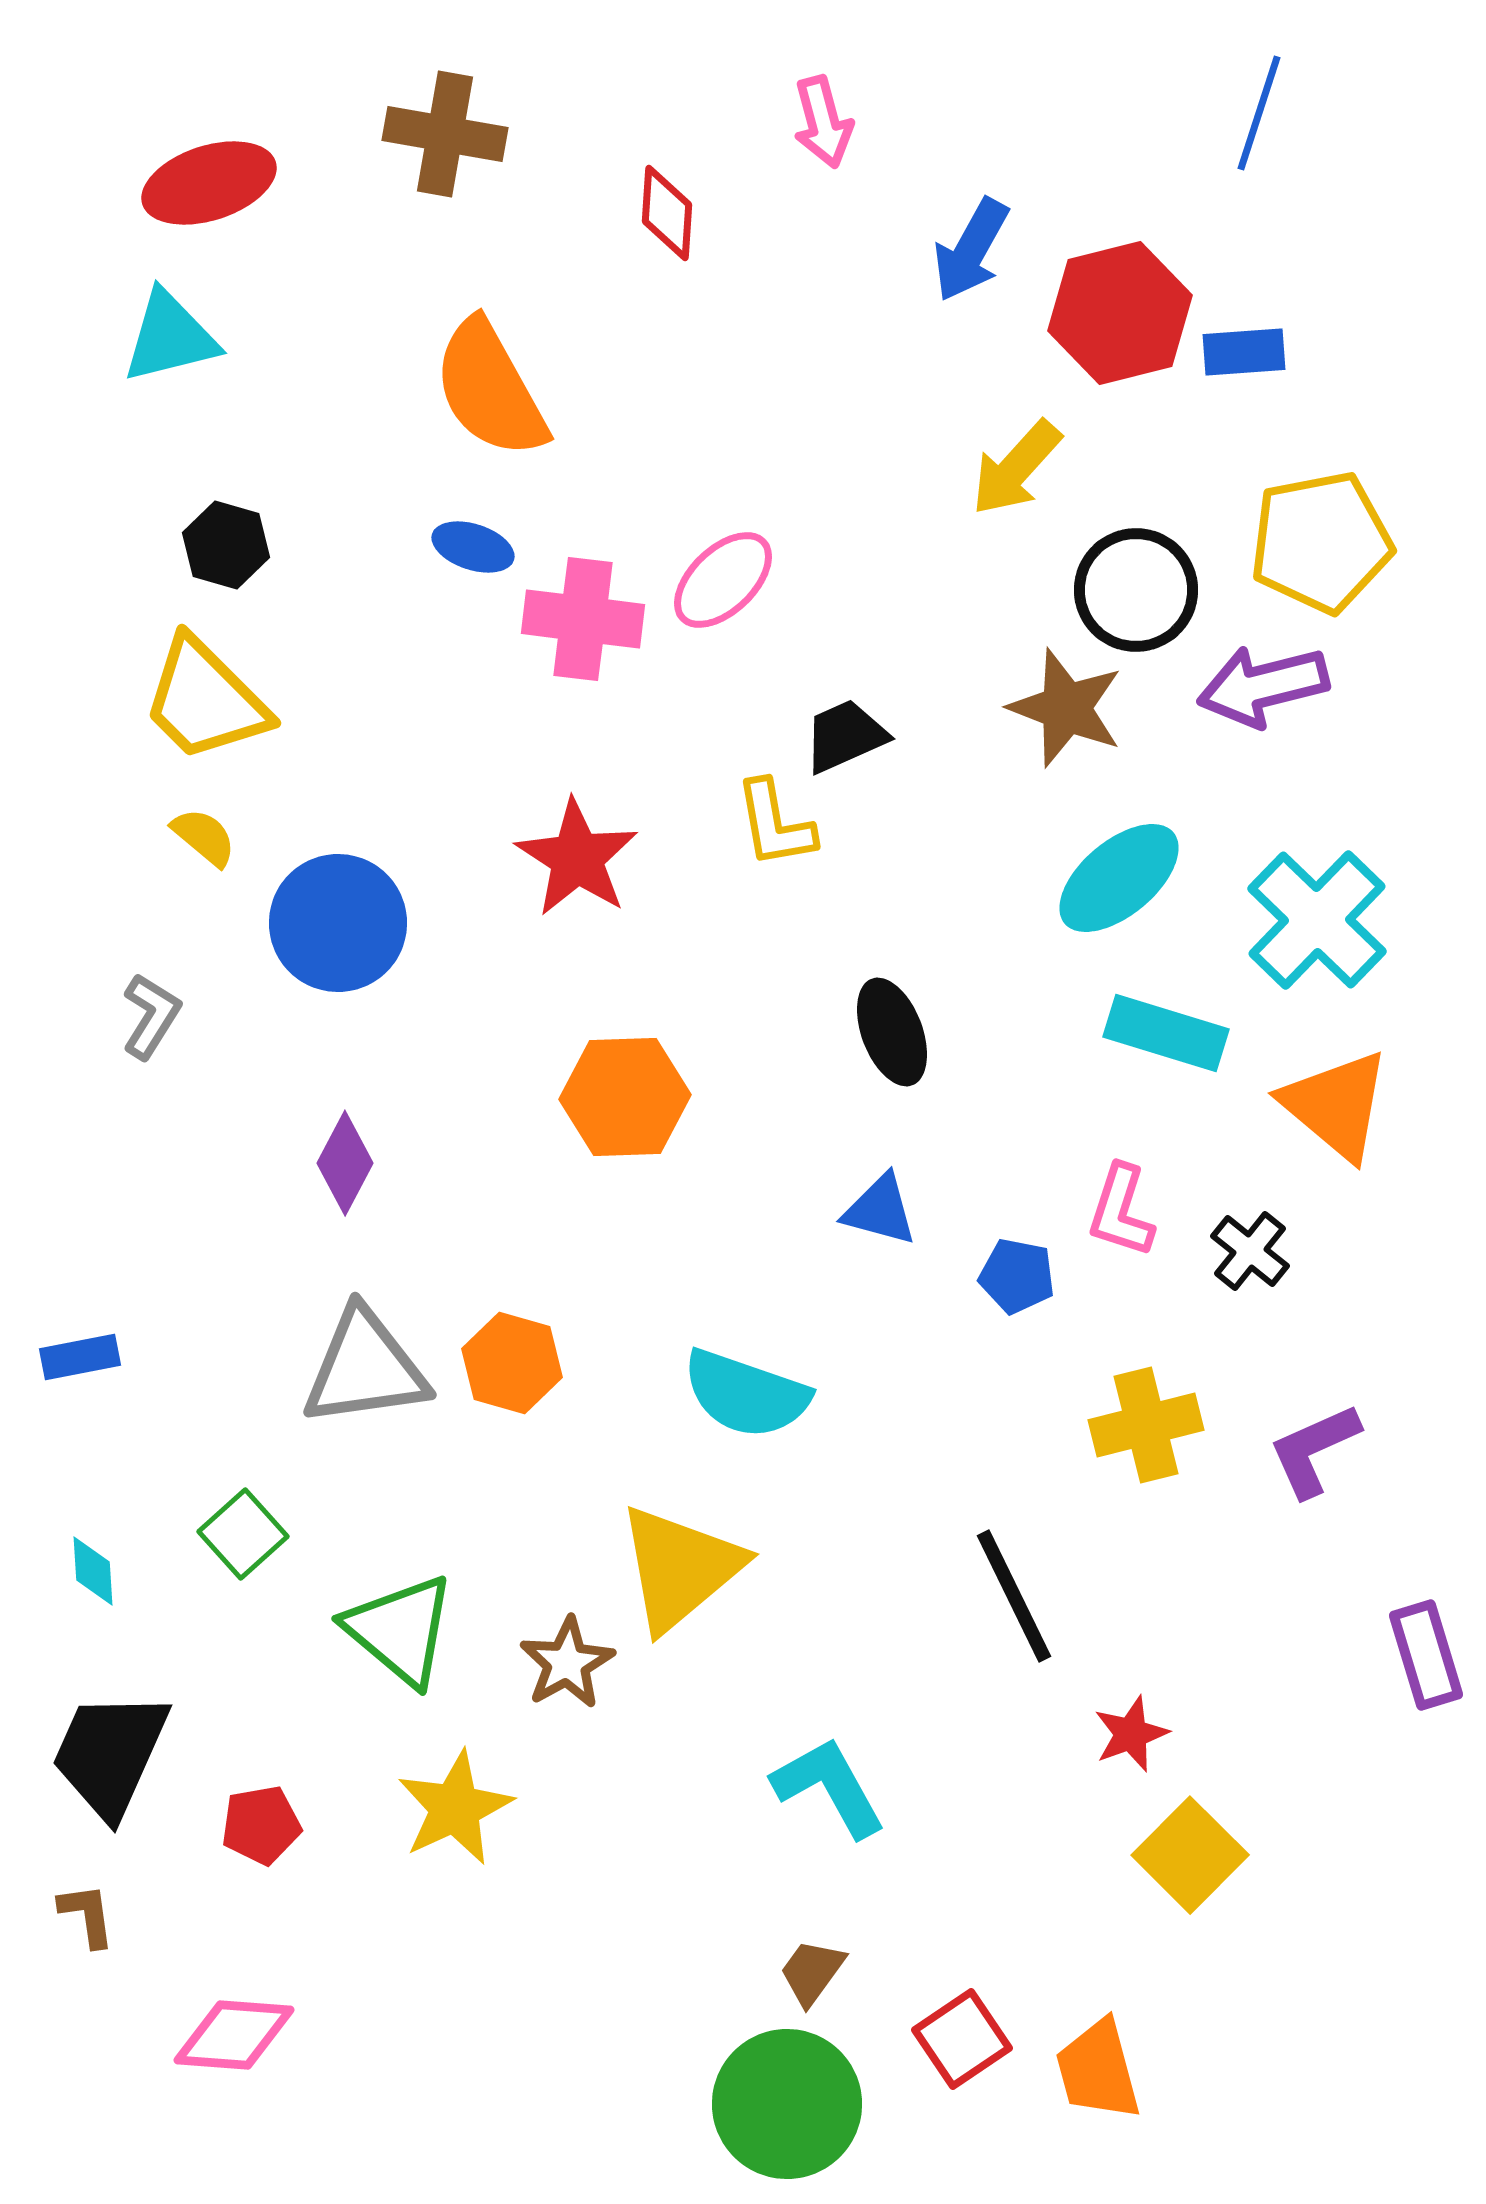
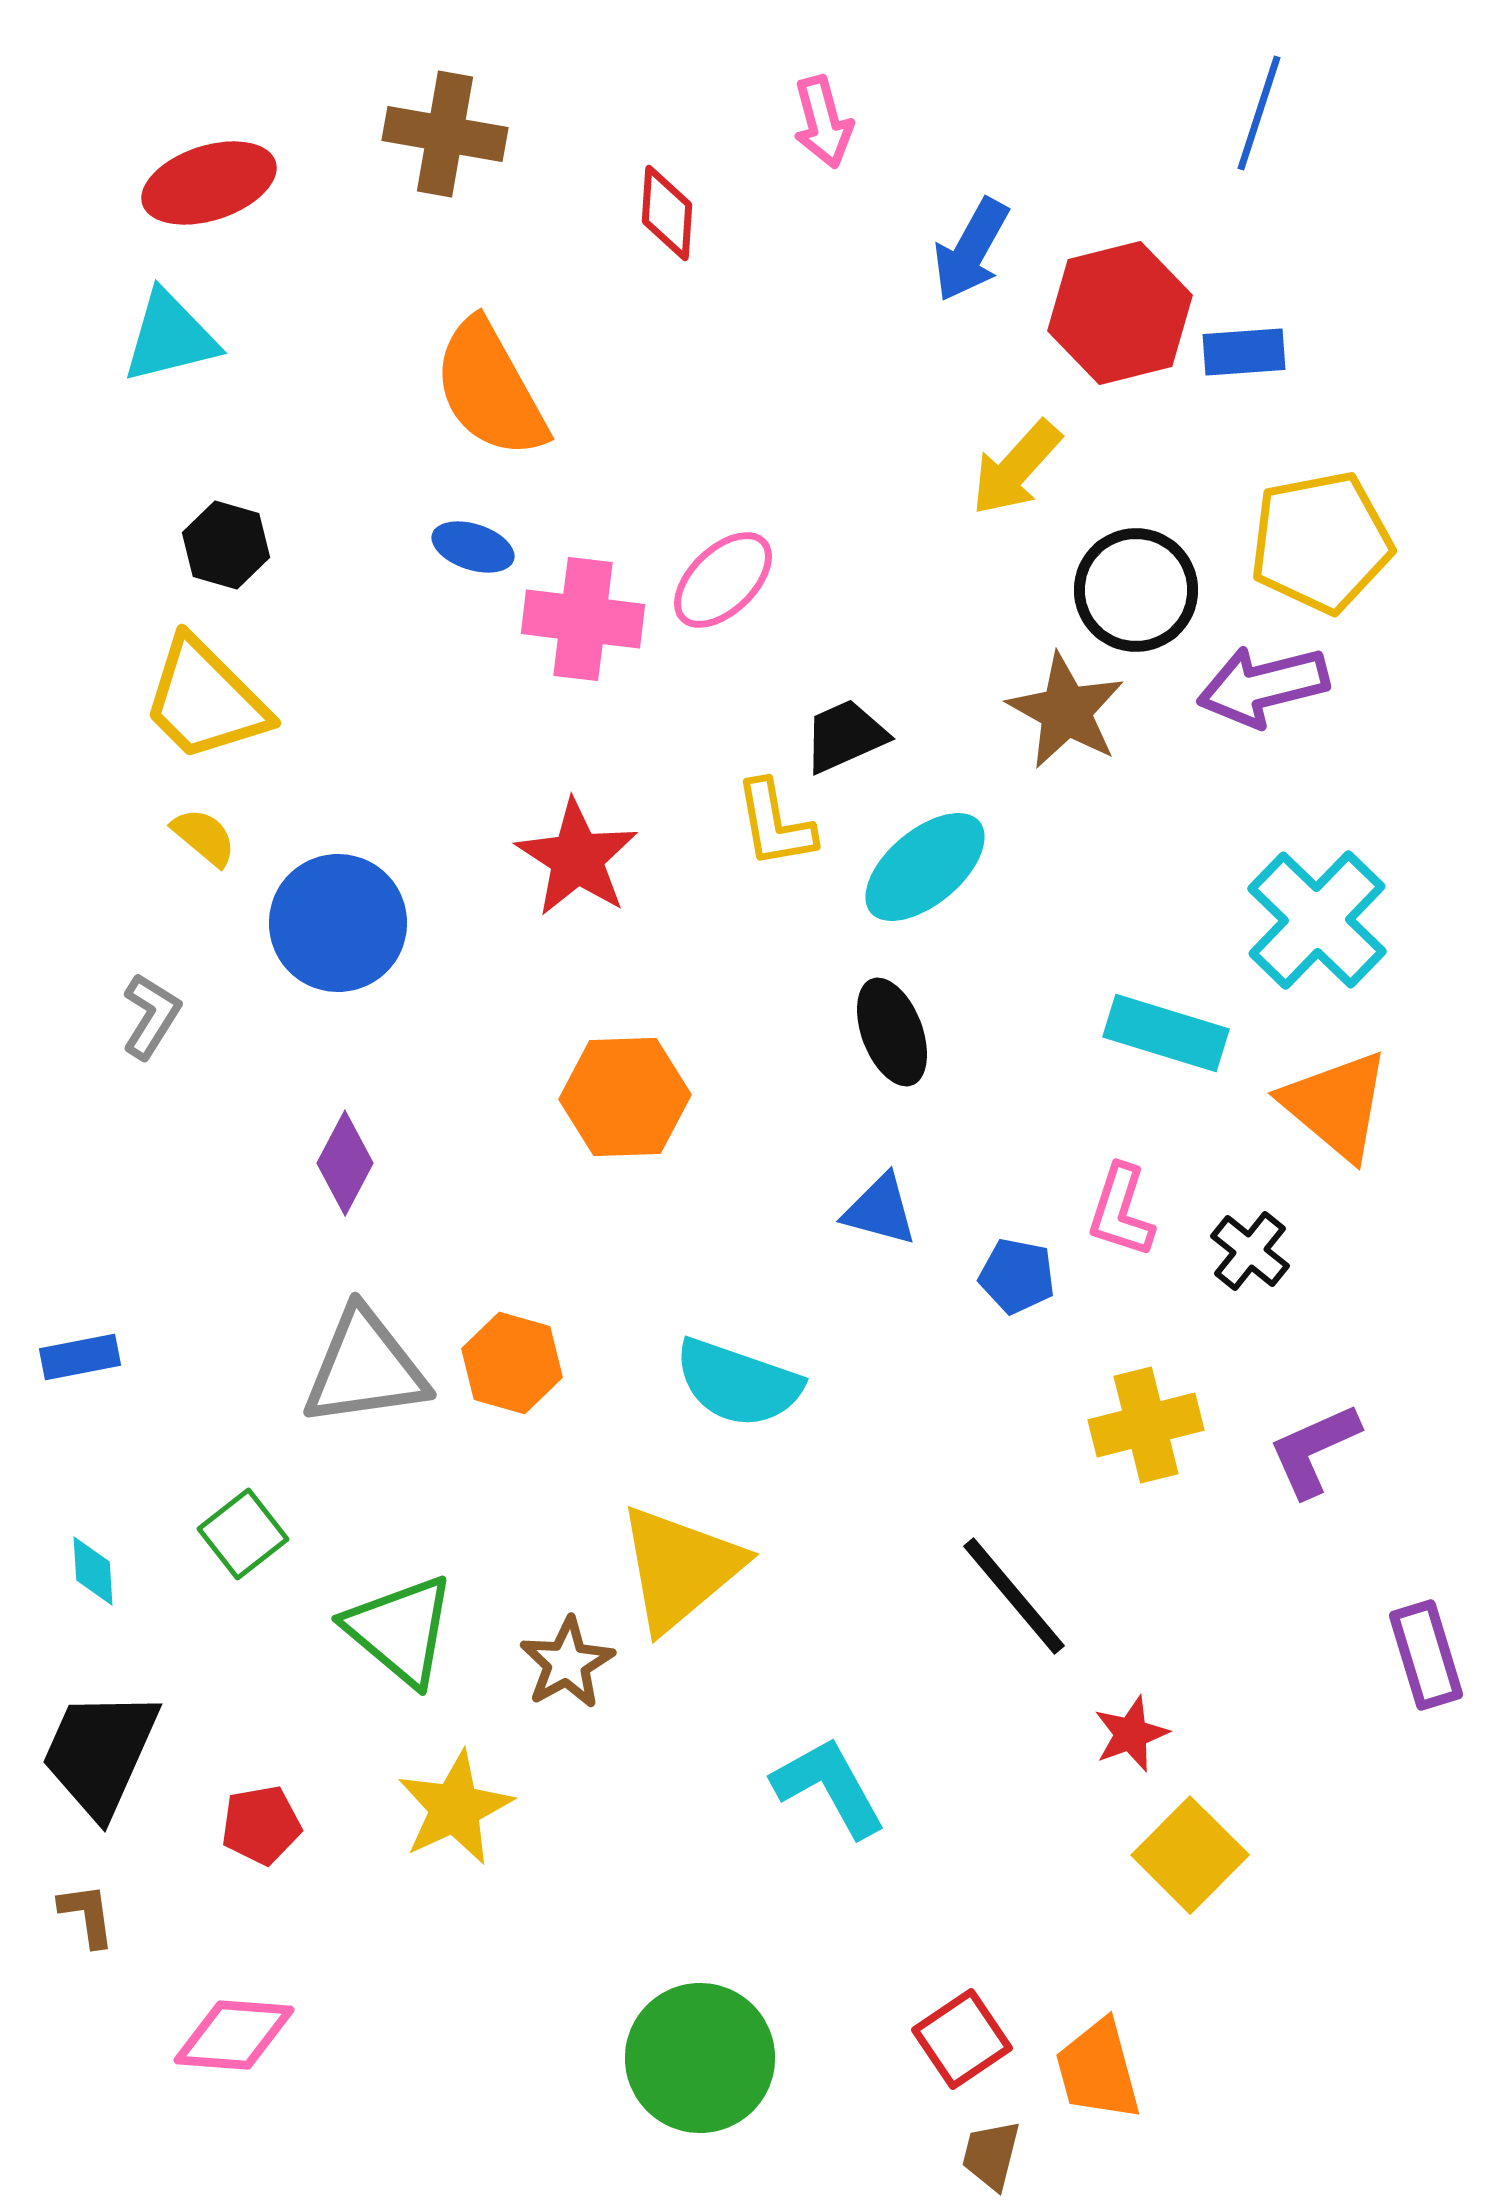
brown star at (1066, 708): moved 3 px down; rotated 8 degrees clockwise
cyan ellipse at (1119, 878): moved 194 px left, 11 px up
cyan semicircle at (746, 1394): moved 8 px left, 11 px up
green square at (243, 1534): rotated 4 degrees clockwise
black line at (1014, 1596): rotated 14 degrees counterclockwise
black trapezoid at (110, 1754): moved 10 px left, 1 px up
brown trapezoid at (812, 1972): moved 179 px right, 183 px down; rotated 22 degrees counterclockwise
green circle at (787, 2104): moved 87 px left, 46 px up
